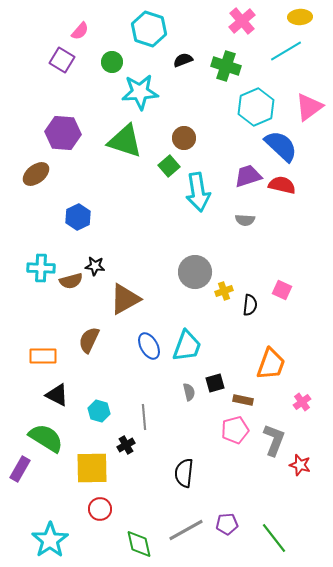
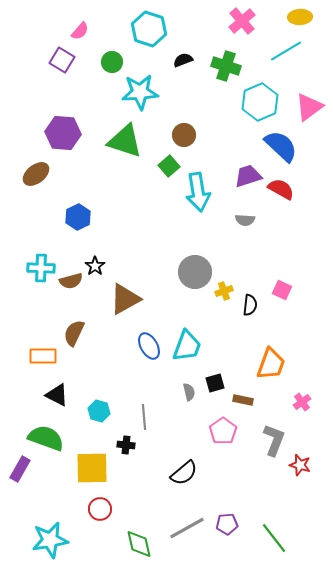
cyan hexagon at (256, 107): moved 4 px right, 5 px up
brown circle at (184, 138): moved 3 px up
red semicircle at (282, 185): moved 1 px left, 4 px down; rotated 16 degrees clockwise
black star at (95, 266): rotated 30 degrees clockwise
brown semicircle at (89, 340): moved 15 px left, 7 px up
pink pentagon at (235, 430): moved 12 px left, 1 px down; rotated 20 degrees counterclockwise
green semicircle at (46, 438): rotated 12 degrees counterclockwise
black cross at (126, 445): rotated 36 degrees clockwise
black semicircle at (184, 473): rotated 136 degrees counterclockwise
gray line at (186, 530): moved 1 px right, 2 px up
cyan star at (50, 540): rotated 24 degrees clockwise
